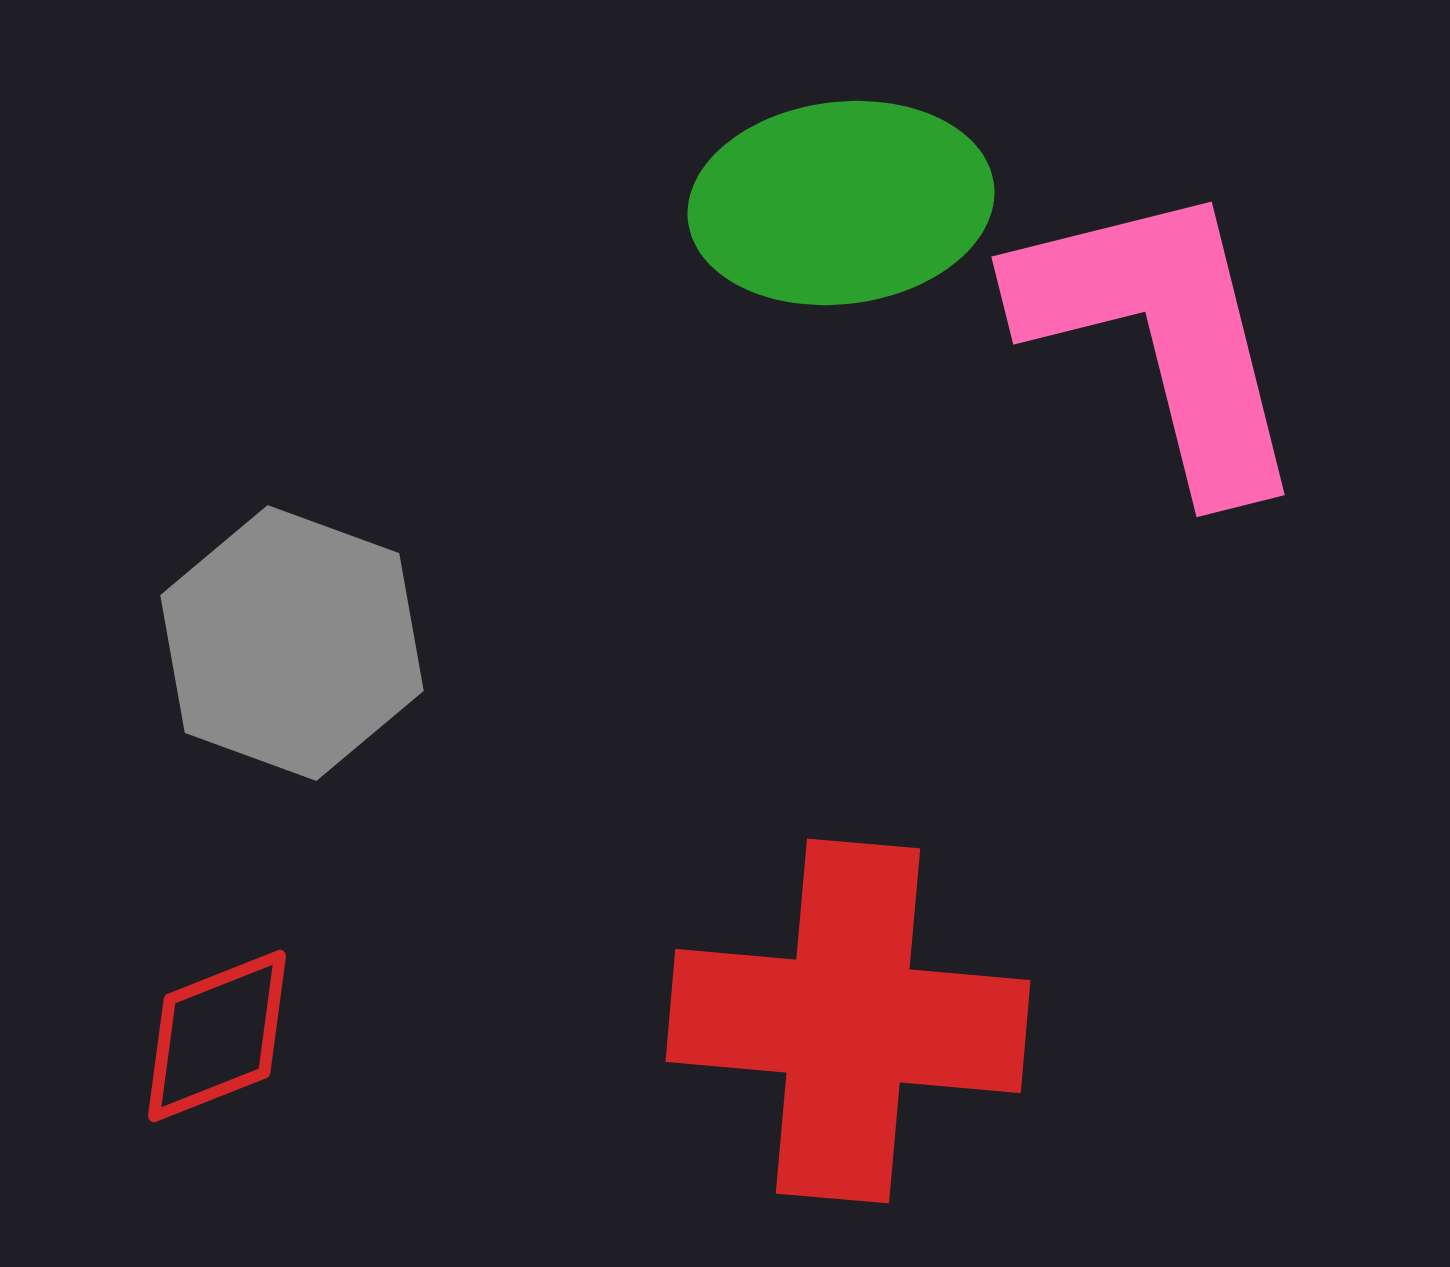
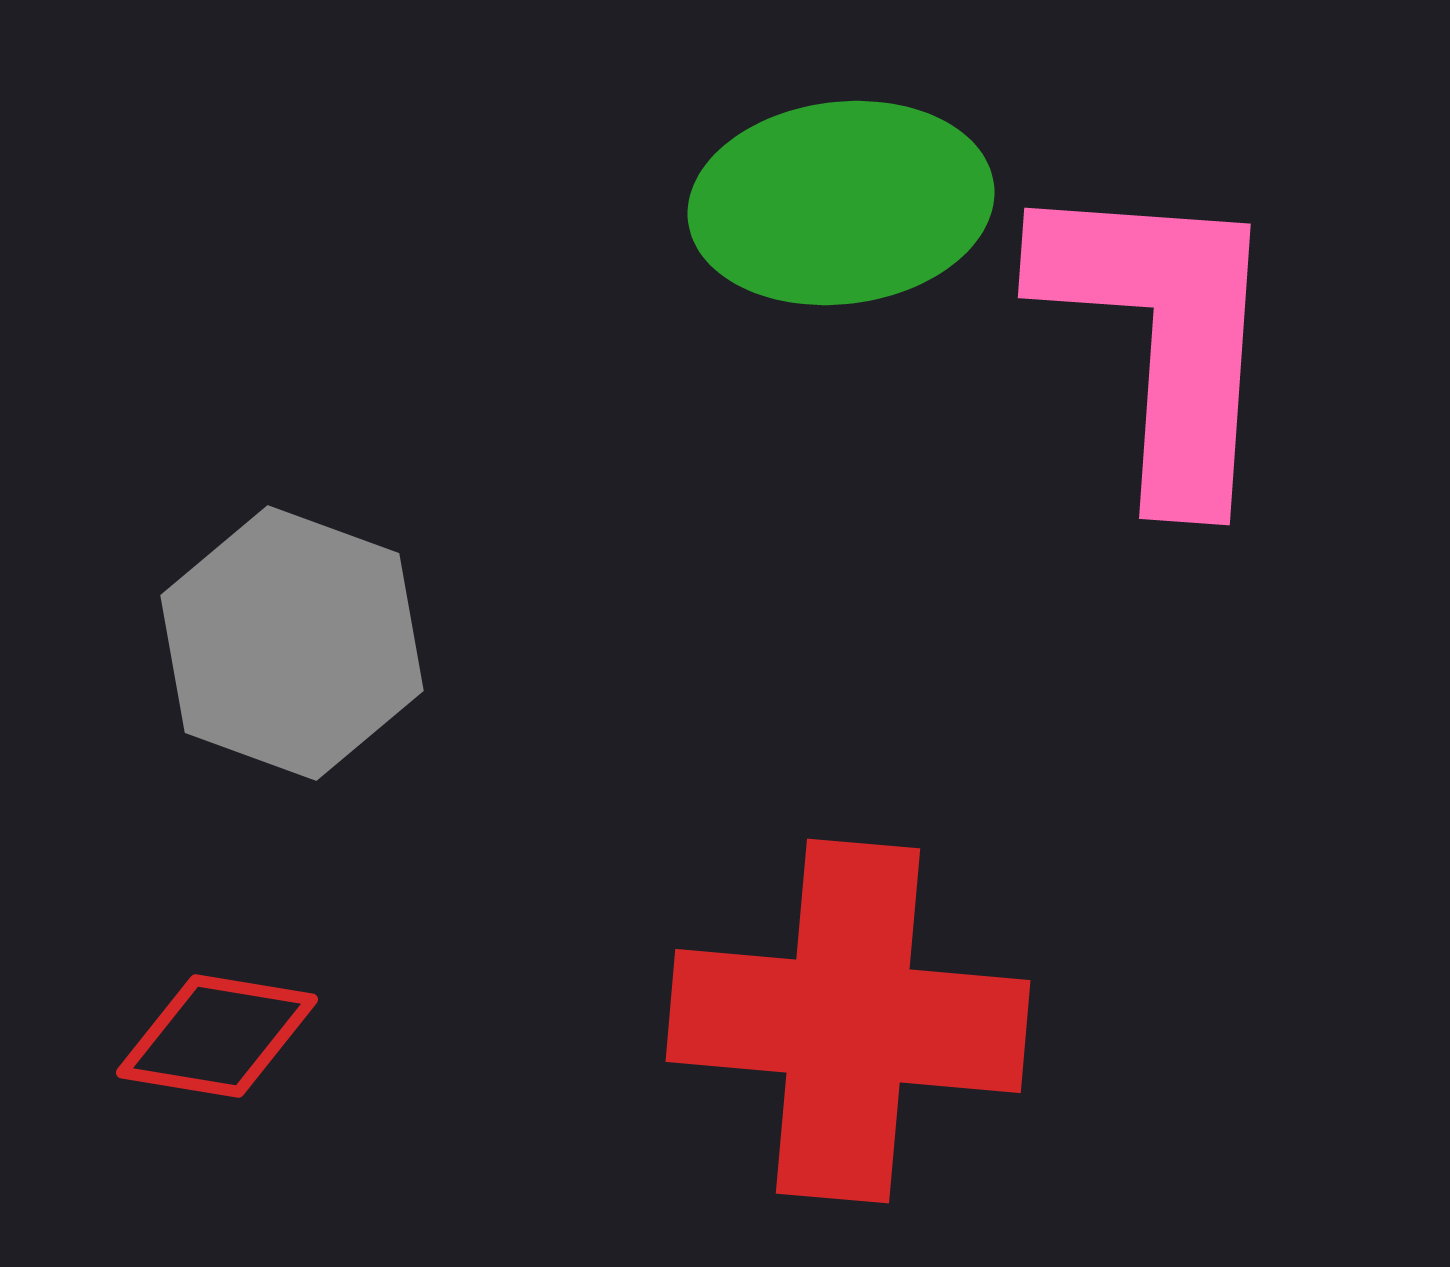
pink L-shape: rotated 18 degrees clockwise
red diamond: rotated 31 degrees clockwise
